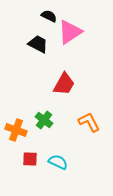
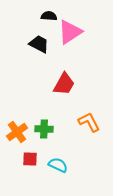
black semicircle: rotated 21 degrees counterclockwise
black trapezoid: moved 1 px right
green cross: moved 9 px down; rotated 36 degrees counterclockwise
orange cross: moved 1 px right, 2 px down; rotated 35 degrees clockwise
cyan semicircle: moved 3 px down
